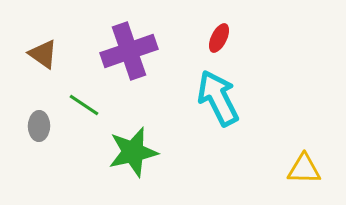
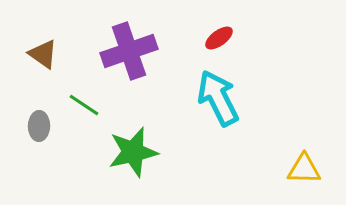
red ellipse: rotated 28 degrees clockwise
